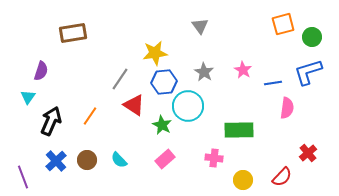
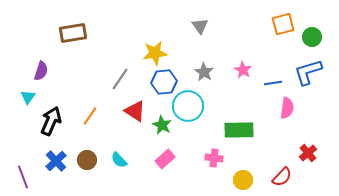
red triangle: moved 1 px right, 6 px down
